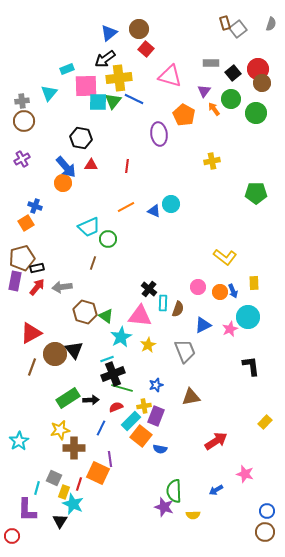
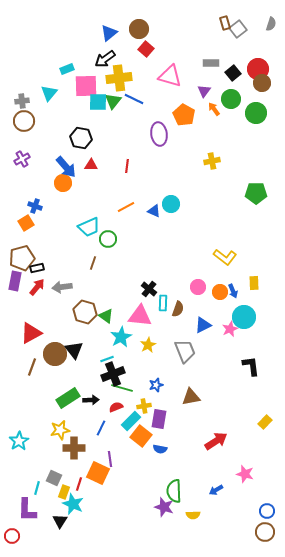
cyan circle at (248, 317): moved 4 px left
purple rectangle at (156, 416): moved 3 px right, 3 px down; rotated 12 degrees counterclockwise
